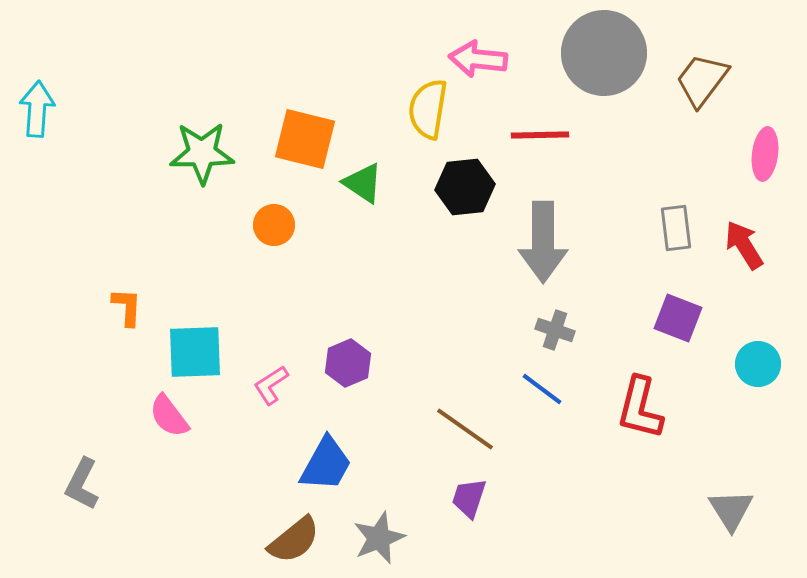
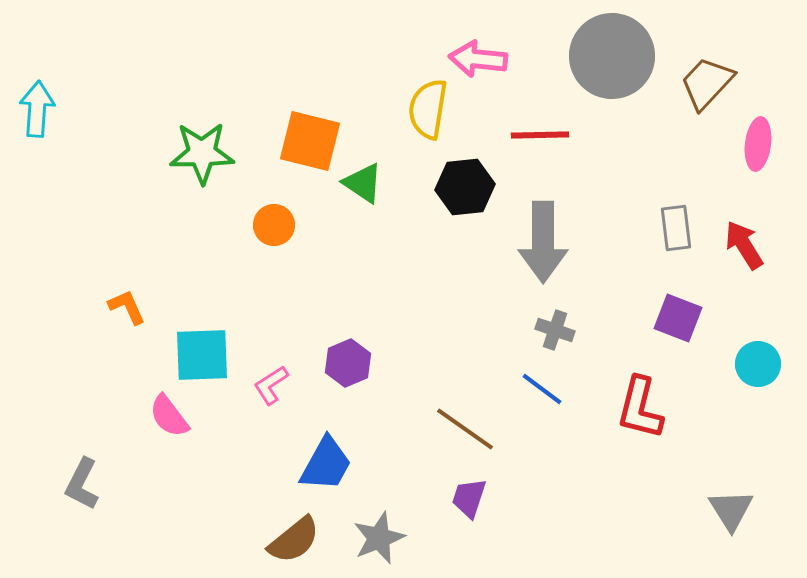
gray circle: moved 8 px right, 3 px down
brown trapezoid: moved 5 px right, 3 px down; rotated 6 degrees clockwise
orange square: moved 5 px right, 2 px down
pink ellipse: moved 7 px left, 10 px up
orange L-shape: rotated 27 degrees counterclockwise
cyan square: moved 7 px right, 3 px down
